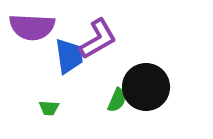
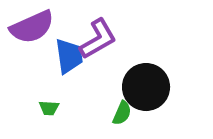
purple semicircle: rotated 27 degrees counterclockwise
green semicircle: moved 5 px right, 13 px down
